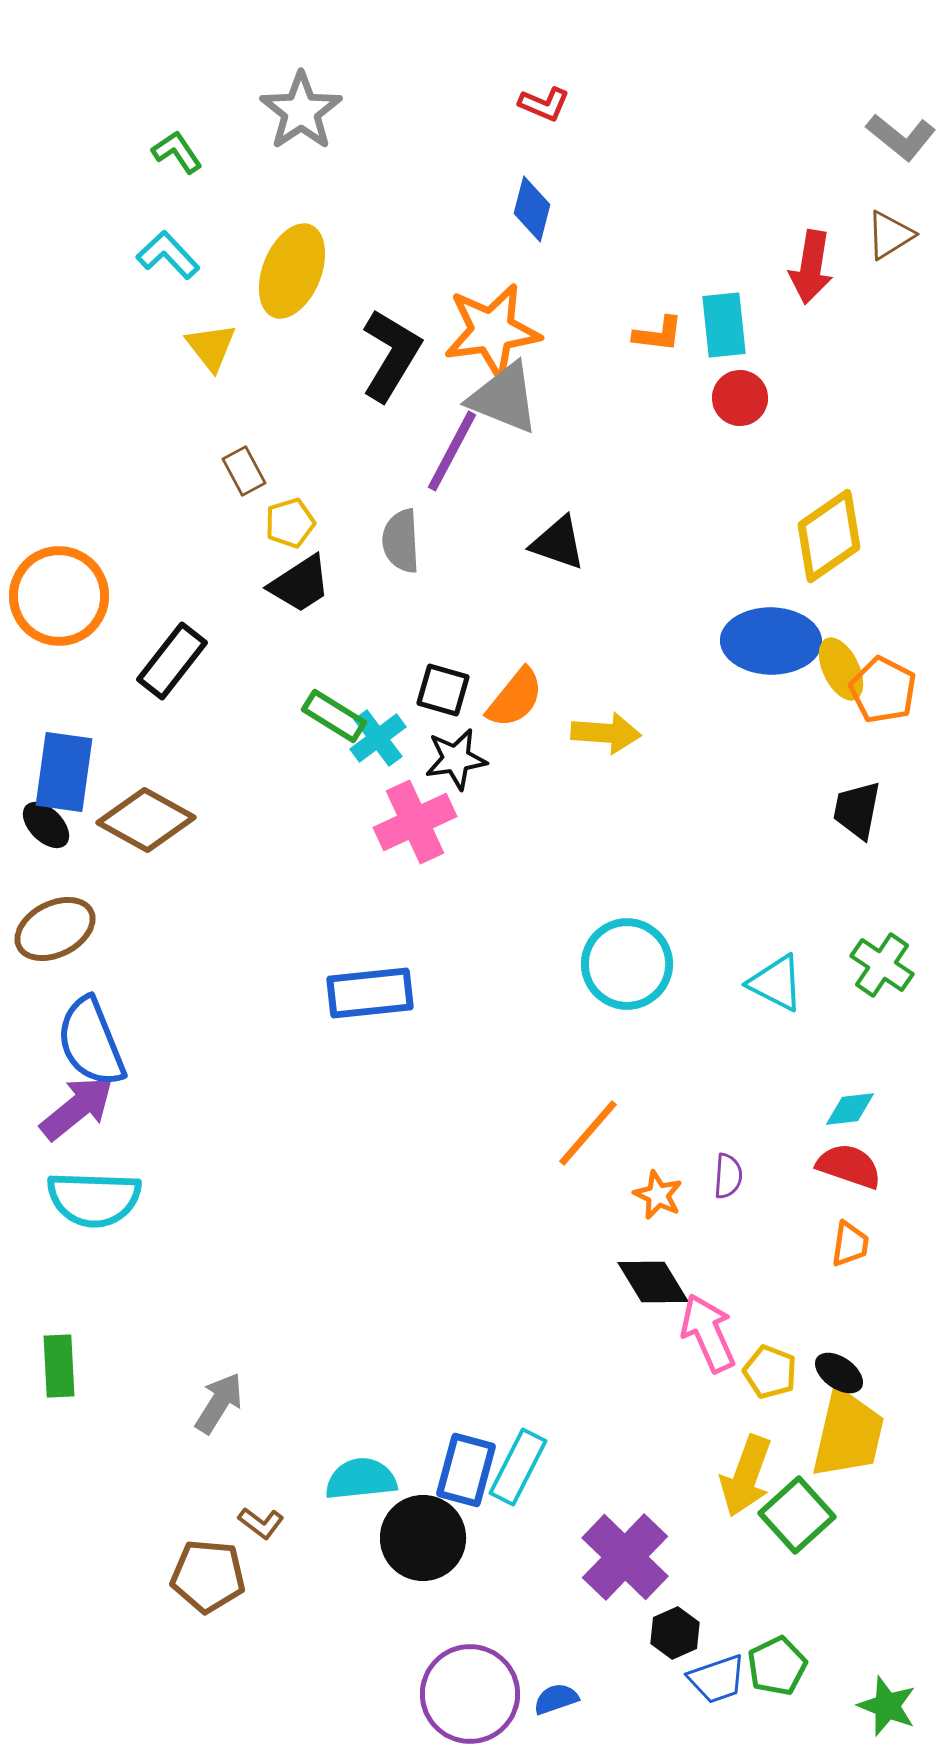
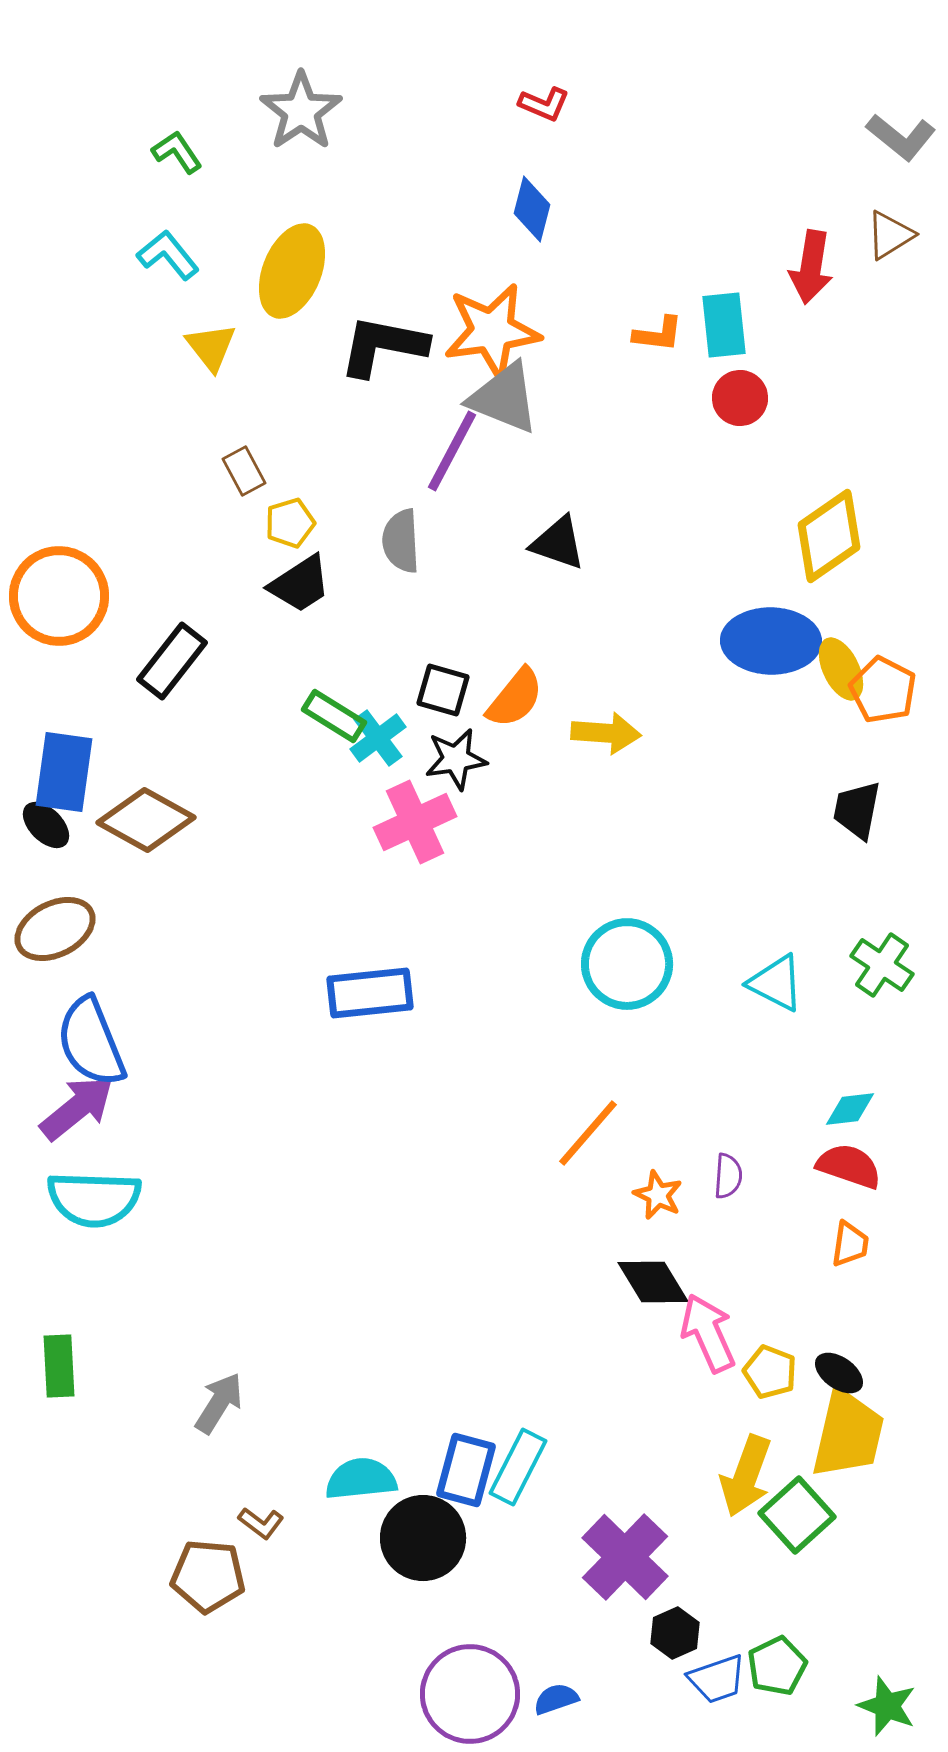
cyan L-shape at (168, 255): rotated 4 degrees clockwise
black L-shape at (391, 355): moved 8 px left, 9 px up; rotated 110 degrees counterclockwise
